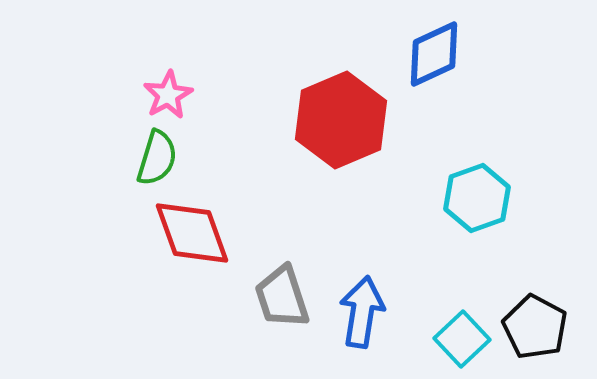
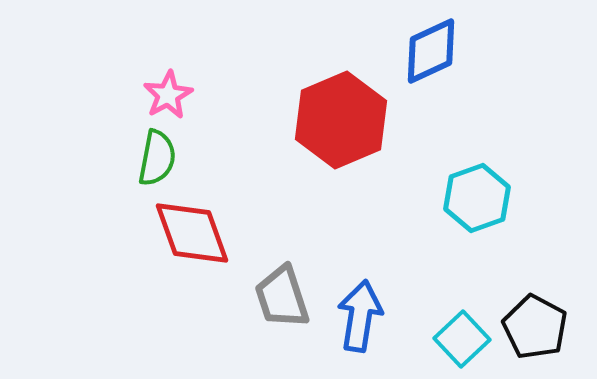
blue diamond: moved 3 px left, 3 px up
green semicircle: rotated 6 degrees counterclockwise
blue arrow: moved 2 px left, 4 px down
